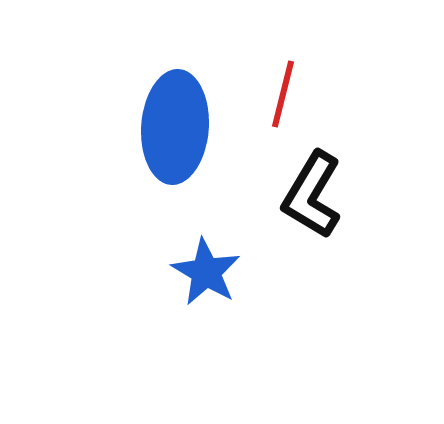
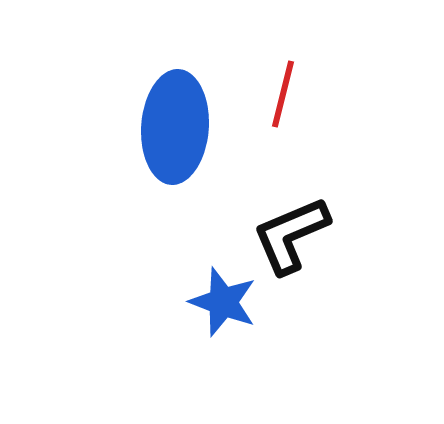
black L-shape: moved 21 px left, 40 px down; rotated 36 degrees clockwise
blue star: moved 17 px right, 30 px down; rotated 10 degrees counterclockwise
